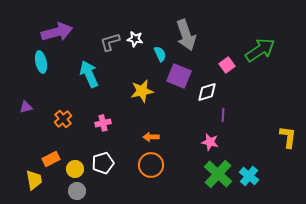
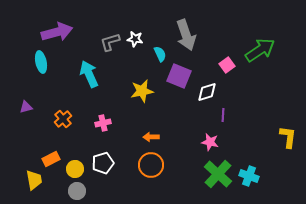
cyan cross: rotated 18 degrees counterclockwise
